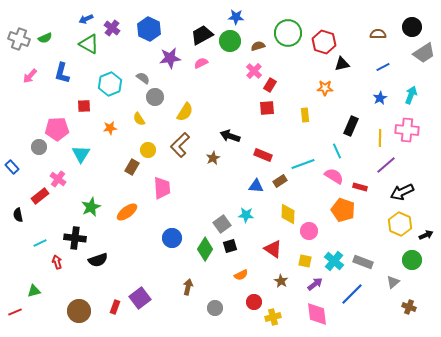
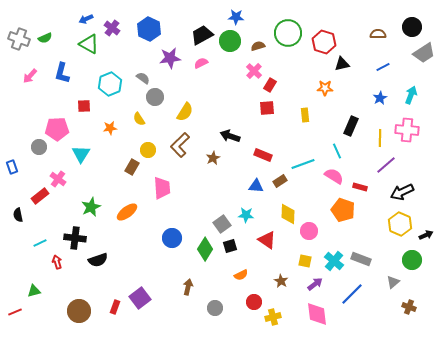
blue rectangle at (12, 167): rotated 24 degrees clockwise
red triangle at (273, 249): moved 6 px left, 9 px up
gray rectangle at (363, 262): moved 2 px left, 3 px up
